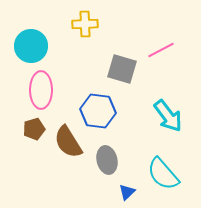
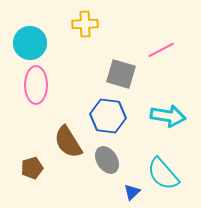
cyan circle: moved 1 px left, 3 px up
gray square: moved 1 px left, 5 px down
pink ellipse: moved 5 px left, 5 px up
blue hexagon: moved 10 px right, 5 px down
cyan arrow: rotated 44 degrees counterclockwise
brown pentagon: moved 2 px left, 39 px down
gray ellipse: rotated 20 degrees counterclockwise
blue triangle: moved 5 px right
